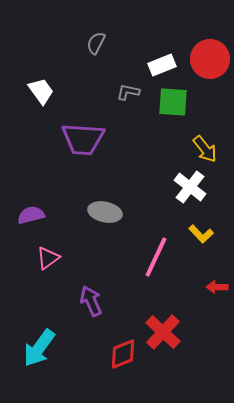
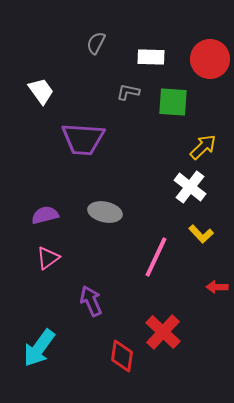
white rectangle: moved 11 px left, 8 px up; rotated 24 degrees clockwise
yellow arrow: moved 2 px left, 2 px up; rotated 96 degrees counterclockwise
purple semicircle: moved 14 px right
red diamond: moved 1 px left, 2 px down; rotated 60 degrees counterclockwise
